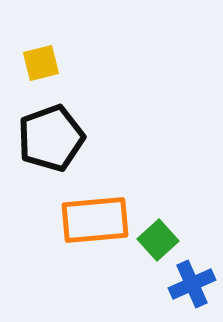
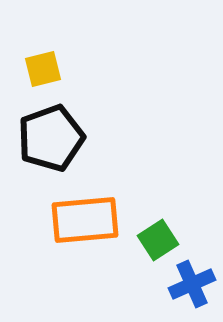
yellow square: moved 2 px right, 6 px down
orange rectangle: moved 10 px left
green square: rotated 9 degrees clockwise
